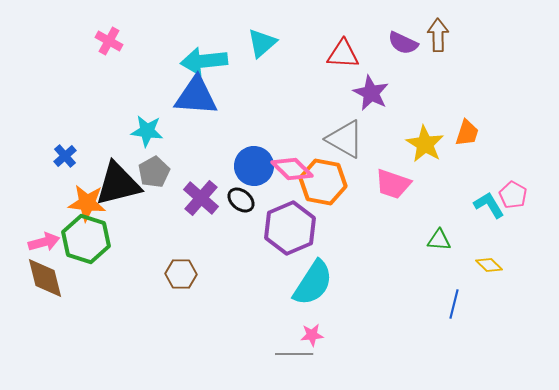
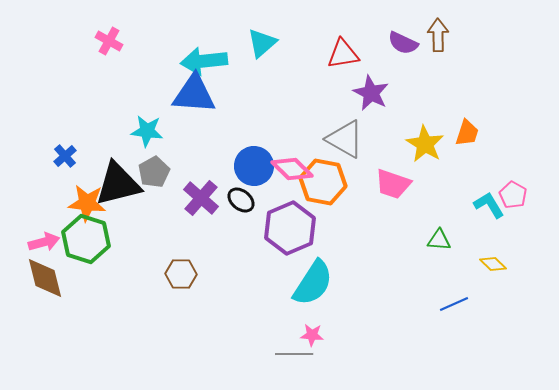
red triangle: rotated 12 degrees counterclockwise
blue triangle: moved 2 px left, 2 px up
yellow diamond: moved 4 px right, 1 px up
blue line: rotated 52 degrees clockwise
pink star: rotated 10 degrees clockwise
